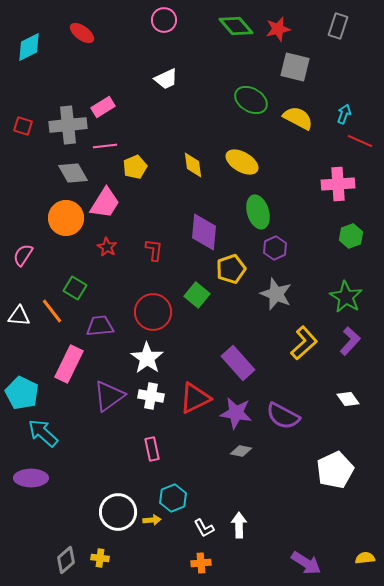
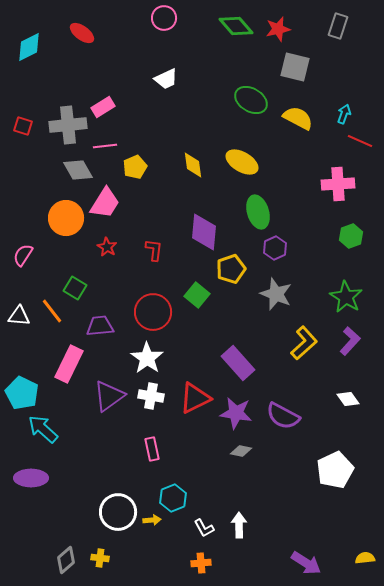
pink circle at (164, 20): moved 2 px up
gray diamond at (73, 173): moved 5 px right, 3 px up
cyan arrow at (43, 433): moved 4 px up
